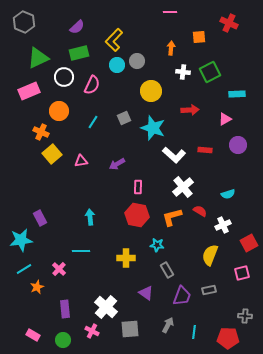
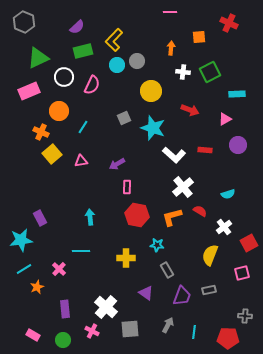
green rectangle at (79, 53): moved 4 px right, 2 px up
red arrow at (190, 110): rotated 24 degrees clockwise
cyan line at (93, 122): moved 10 px left, 5 px down
pink rectangle at (138, 187): moved 11 px left
white cross at (223, 225): moved 1 px right, 2 px down; rotated 14 degrees counterclockwise
